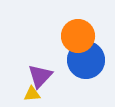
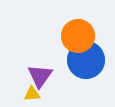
purple triangle: rotated 8 degrees counterclockwise
